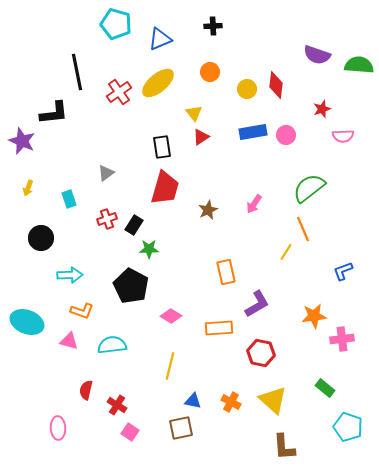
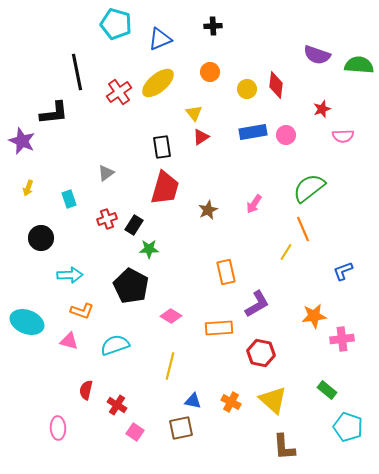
cyan semicircle at (112, 345): moved 3 px right; rotated 12 degrees counterclockwise
green rectangle at (325, 388): moved 2 px right, 2 px down
pink square at (130, 432): moved 5 px right
